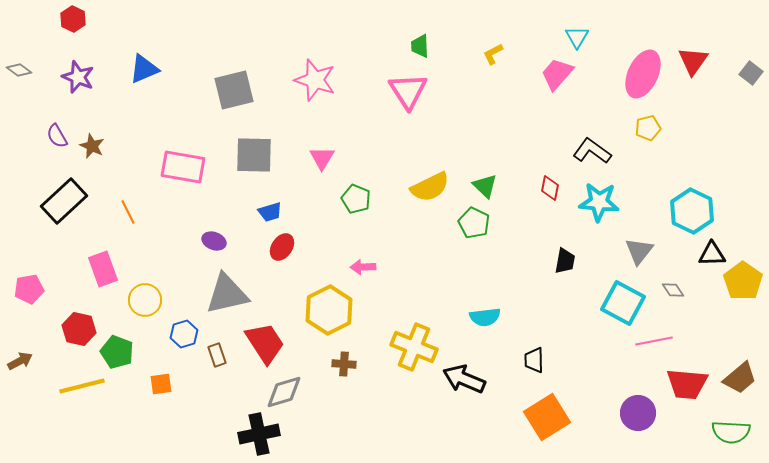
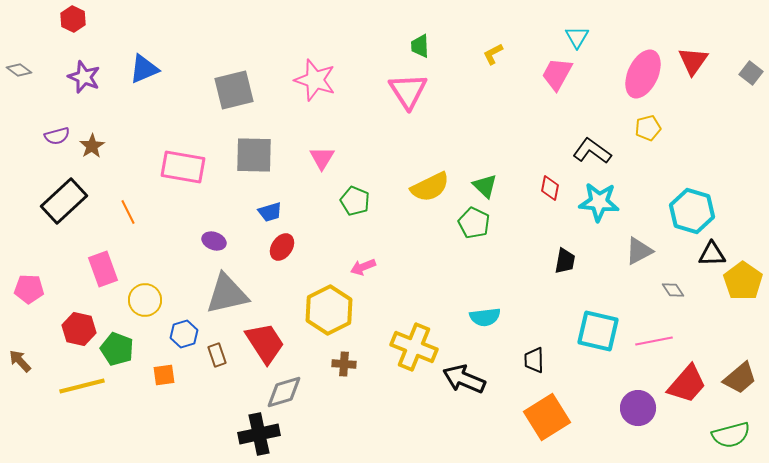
pink trapezoid at (557, 74): rotated 12 degrees counterclockwise
purple star at (78, 77): moved 6 px right
purple semicircle at (57, 136): rotated 75 degrees counterclockwise
brown star at (92, 146): rotated 15 degrees clockwise
green pentagon at (356, 199): moved 1 px left, 2 px down
cyan hexagon at (692, 211): rotated 9 degrees counterclockwise
gray triangle at (639, 251): rotated 24 degrees clockwise
pink arrow at (363, 267): rotated 20 degrees counterclockwise
pink pentagon at (29, 289): rotated 12 degrees clockwise
cyan square at (623, 303): moved 25 px left, 28 px down; rotated 15 degrees counterclockwise
green pentagon at (117, 352): moved 3 px up
brown arrow at (20, 361): rotated 105 degrees counterclockwise
orange square at (161, 384): moved 3 px right, 9 px up
red trapezoid at (687, 384): rotated 54 degrees counterclockwise
purple circle at (638, 413): moved 5 px up
green semicircle at (731, 432): moved 3 px down; rotated 18 degrees counterclockwise
